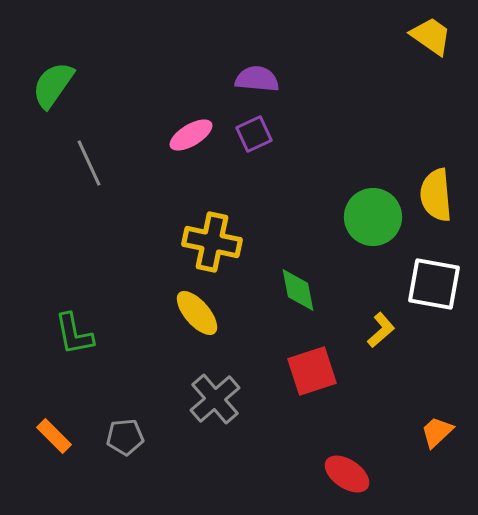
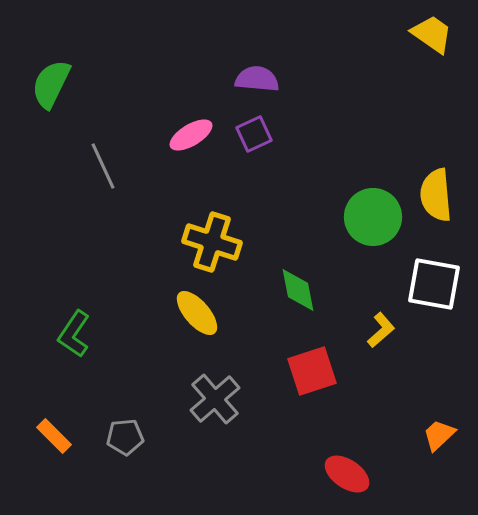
yellow trapezoid: moved 1 px right, 2 px up
green semicircle: moved 2 px left, 1 px up; rotated 9 degrees counterclockwise
gray line: moved 14 px right, 3 px down
yellow cross: rotated 6 degrees clockwise
green L-shape: rotated 45 degrees clockwise
orange trapezoid: moved 2 px right, 3 px down
